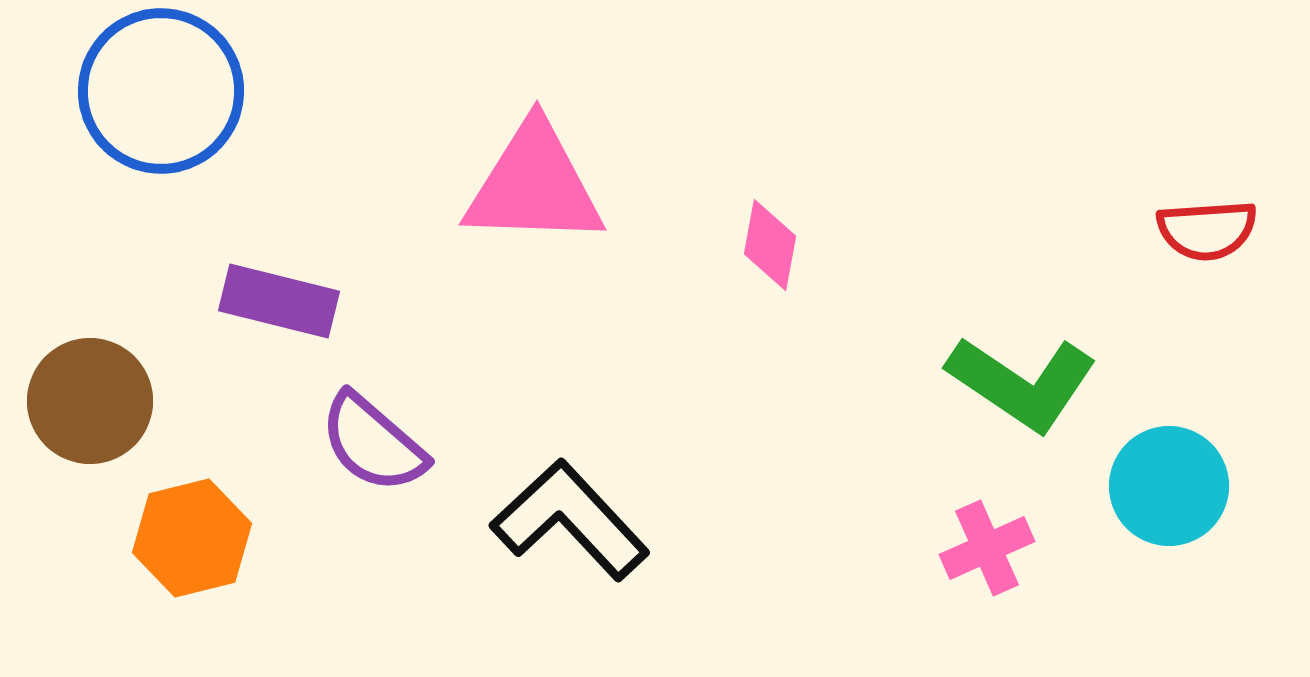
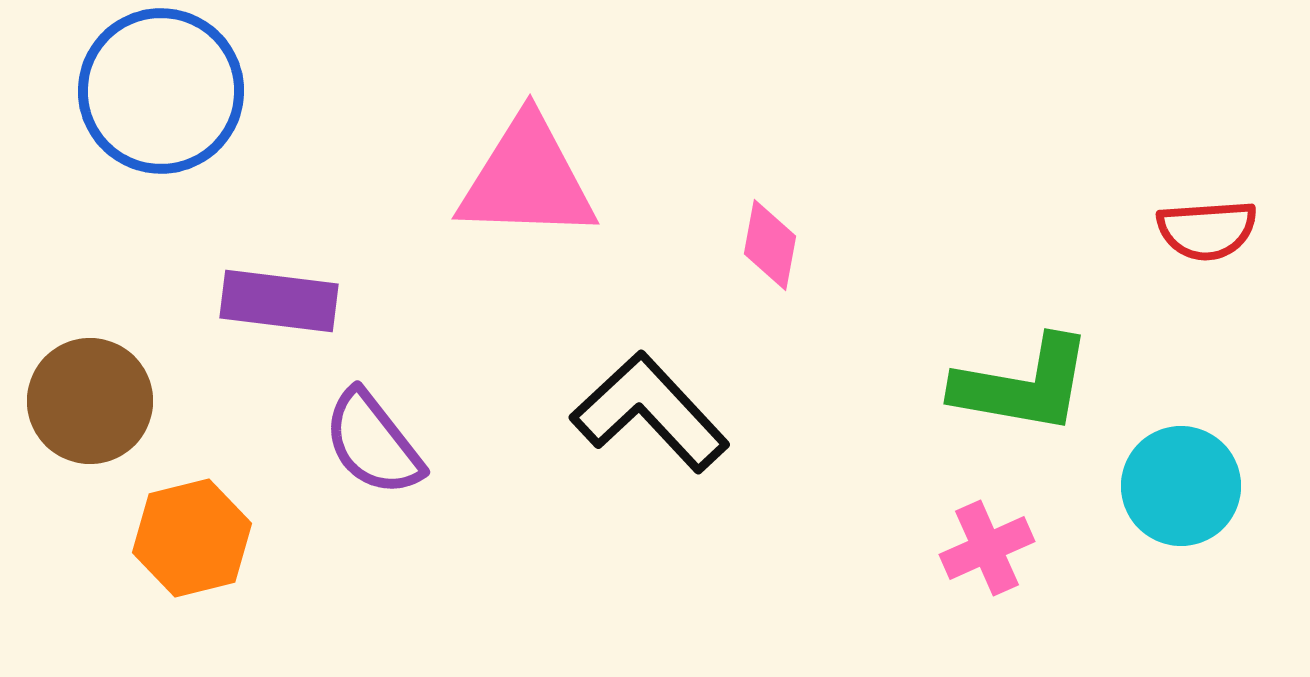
pink triangle: moved 7 px left, 6 px up
purple rectangle: rotated 7 degrees counterclockwise
green L-shape: moved 1 px right, 2 px down; rotated 24 degrees counterclockwise
purple semicircle: rotated 11 degrees clockwise
cyan circle: moved 12 px right
black L-shape: moved 80 px right, 108 px up
